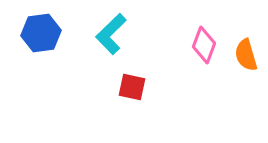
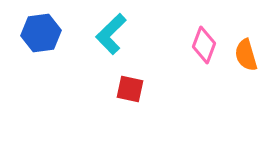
red square: moved 2 px left, 2 px down
